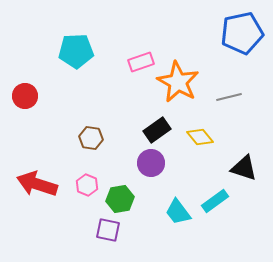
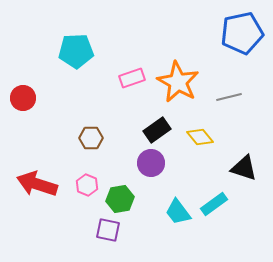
pink rectangle: moved 9 px left, 16 px down
red circle: moved 2 px left, 2 px down
brown hexagon: rotated 10 degrees counterclockwise
cyan rectangle: moved 1 px left, 3 px down
